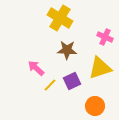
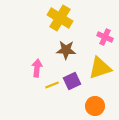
brown star: moved 1 px left
pink arrow: moved 1 px right; rotated 54 degrees clockwise
yellow line: moved 2 px right; rotated 24 degrees clockwise
